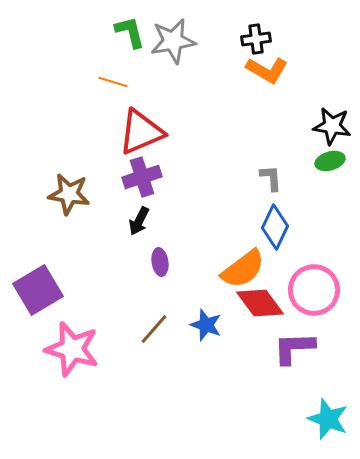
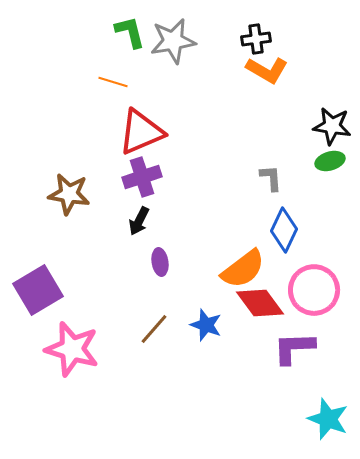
blue diamond: moved 9 px right, 3 px down
